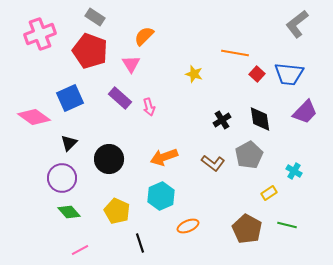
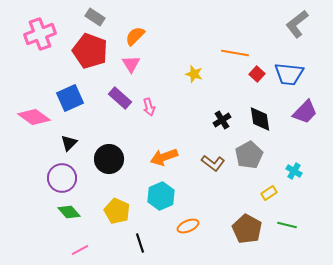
orange semicircle: moved 9 px left
